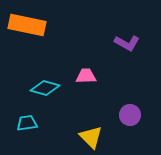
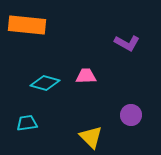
orange rectangle: rotated 6 degrees counterclockwise
cyan diamond: moved 5 px up
purple circle: moved 1 px right
